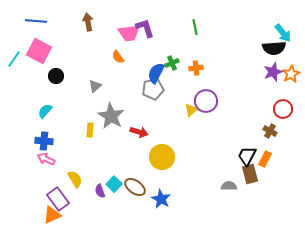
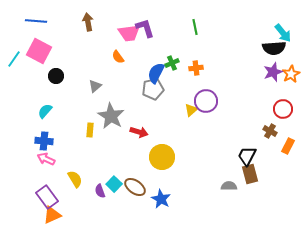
orange rectangle: moved 23 px right, 13 px up
purple rectangle: moved 11 px left, 2 px up
